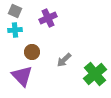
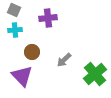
gray square: moved 1 px left, 1 px up
purple cross: rotated 18 degrees clockwise
